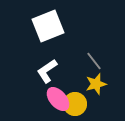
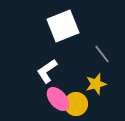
white square: moved 15 px right
gray line: moved 8 px right, 7 px up
yellow circle: moved 1 px right
